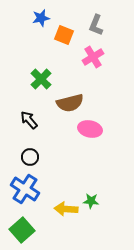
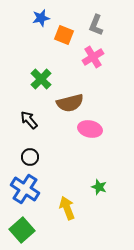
green star: moved 8 px right, 14 px up; rotated 14 degrees clockwise
yellow arrow: moved 1 px right, 1 px up; rotated 65 degrees clockwise
